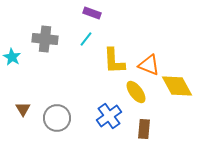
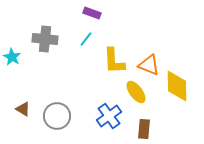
yellow diamond: rotated 28 degrees clockwise
brown triangle: rotated 28 degrees counterclockwise
gray circle: moved 2 px up
